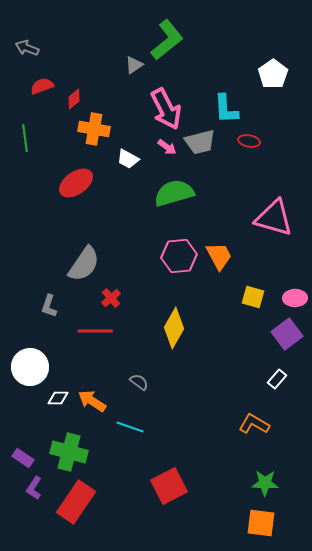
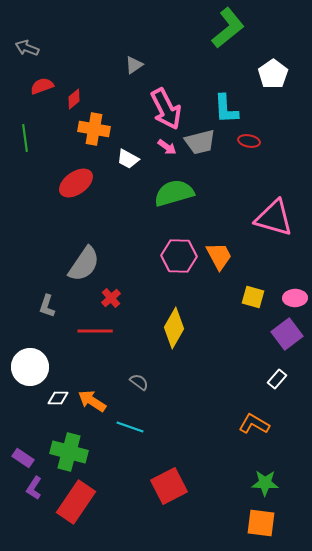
green L-shape at (167, 40): moved 61 px right, 12 px up
pink hexagon at (179, 256): rotated 8 degrees clockwise
gray L-shape at (49, 306): moved 2 px left
